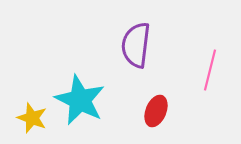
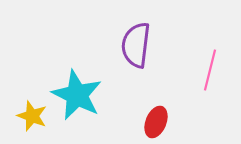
cyan star: moved 3 px left, 5 px up
red ellipse: moved 11 px down
yellow star: moved 2 px up
